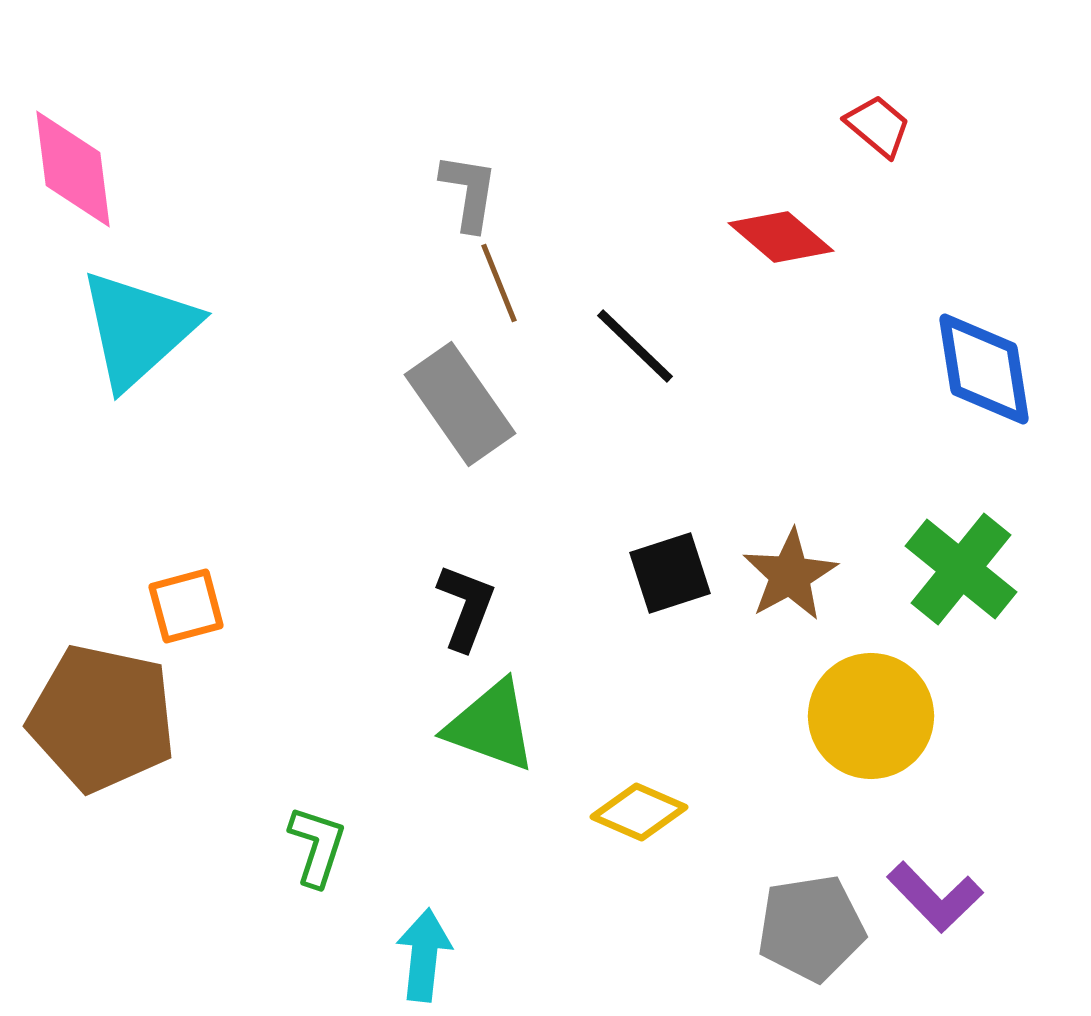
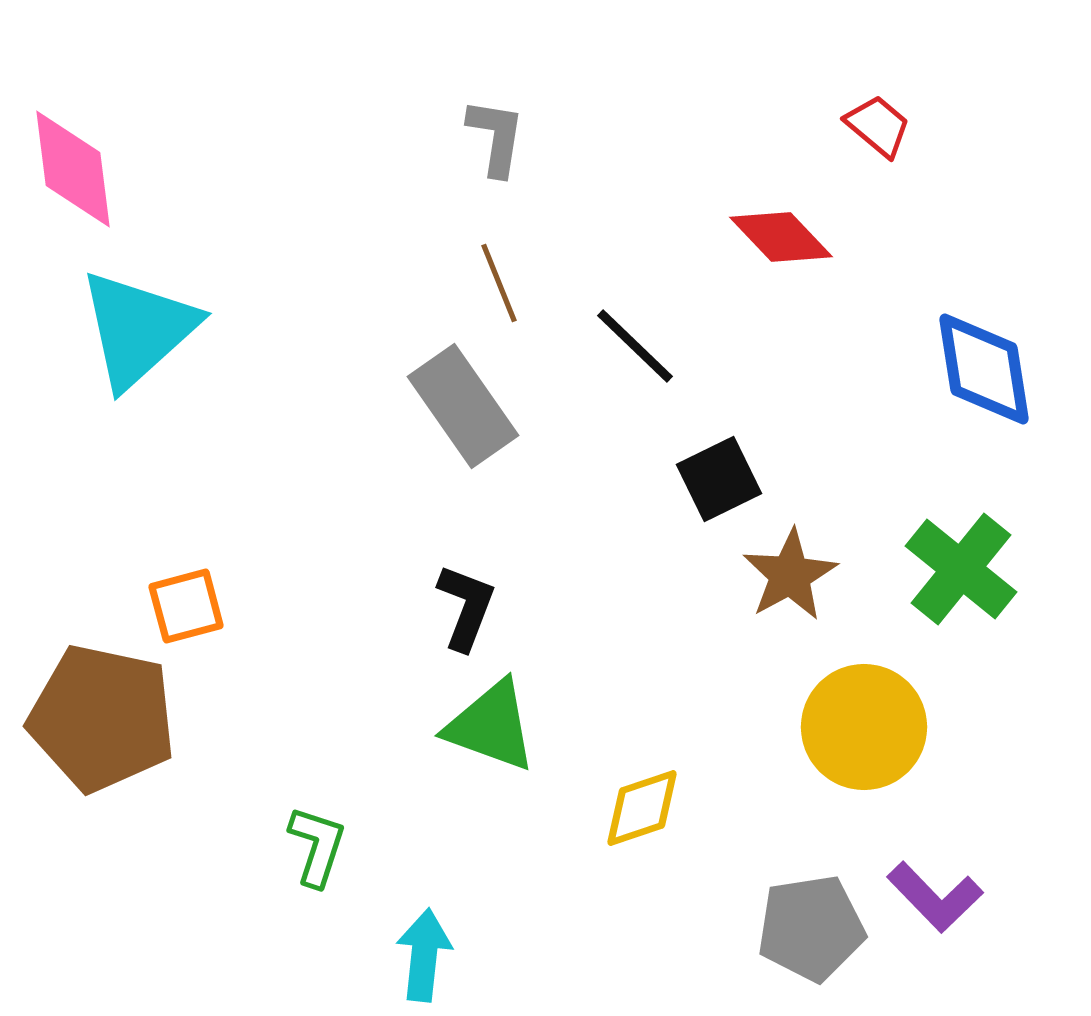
gray L-shape: moved 27 px right, 55 px up
red diamond: rotated 6 degrees clockwise
gray rectangle: moved 3 px right, 2 px down
black square: moved 49 px right, 94 px up; rotated 8 degrees counterclockwise
yellow circle: moved 7 px left, 11 px down
yellow diamond: moved 3 px right, 4 px up; rotated 42 degrees counterclockwise
